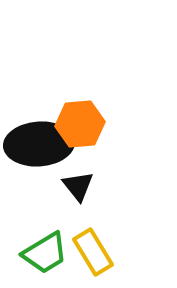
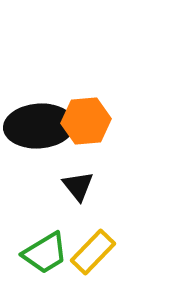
orange hexagon: moved 6 px right, 3 px up
black ellipse: moved 18 px up
yellow rectangle: rotated 75 degrees clockwise
